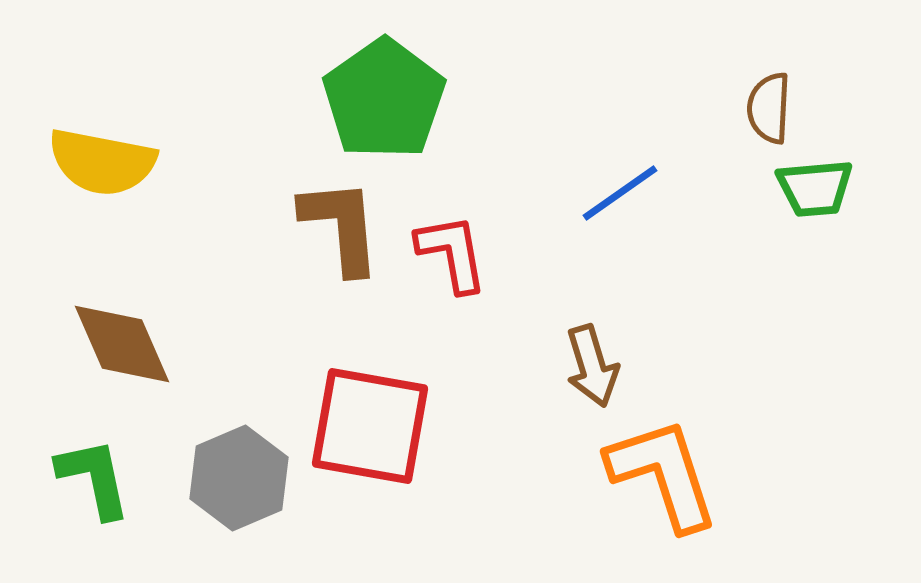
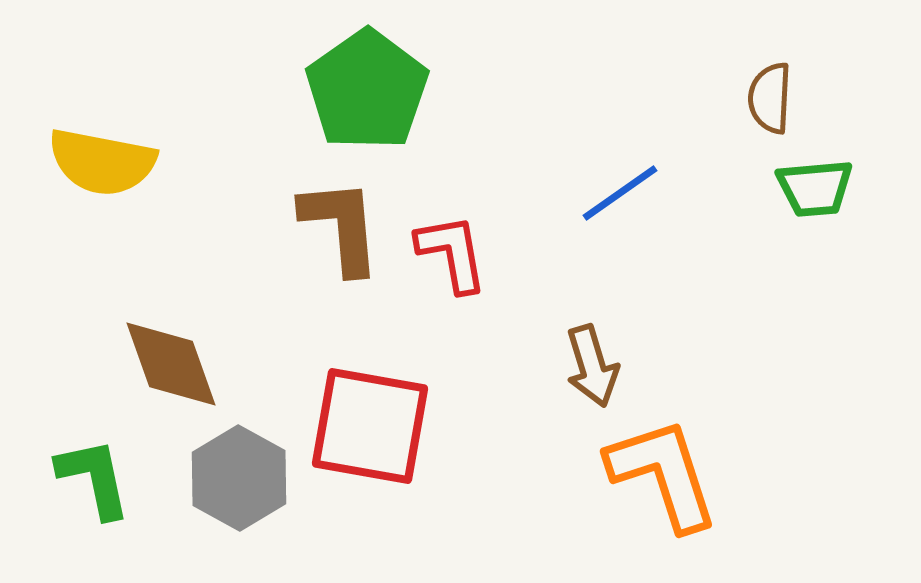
green pentagon: moved 17 px left, 9 px up
brown semicircle: moved 1 px right, 10 px up
brown diamond: moved 49 px right, 20 px down; rotated 4 degrees clockwise
gray hexagon: rotated 8 degrees counterclockwise
